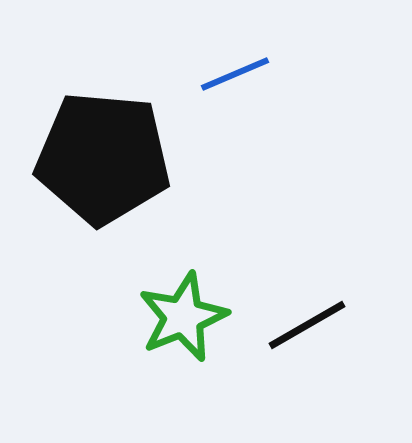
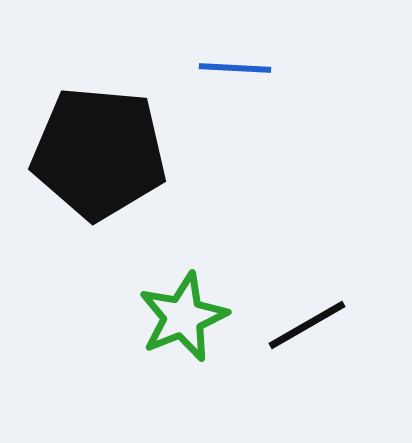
blue line: moved 6 px up; rotated 26 degrees clockwise
black pentagon: moved 4 px left, 5 px up
